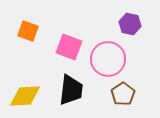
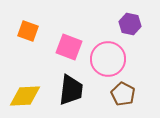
brown pentagon: rotated 10 degrees counterclockwise
